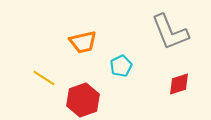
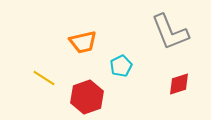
red hexagon: moved 4 px right, 3 px up
